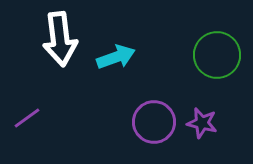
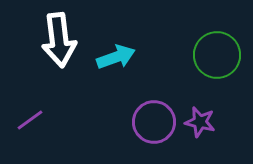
white arrow: moved 1 px left, 1 px down
purple line: moved 3 px right, 2 px down
purple star: moved 2 px left, 1 px up
